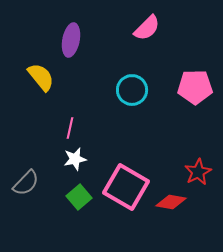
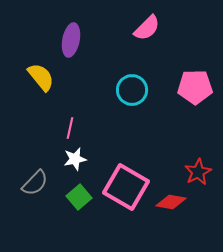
gray semicircle: moved 9 px right
